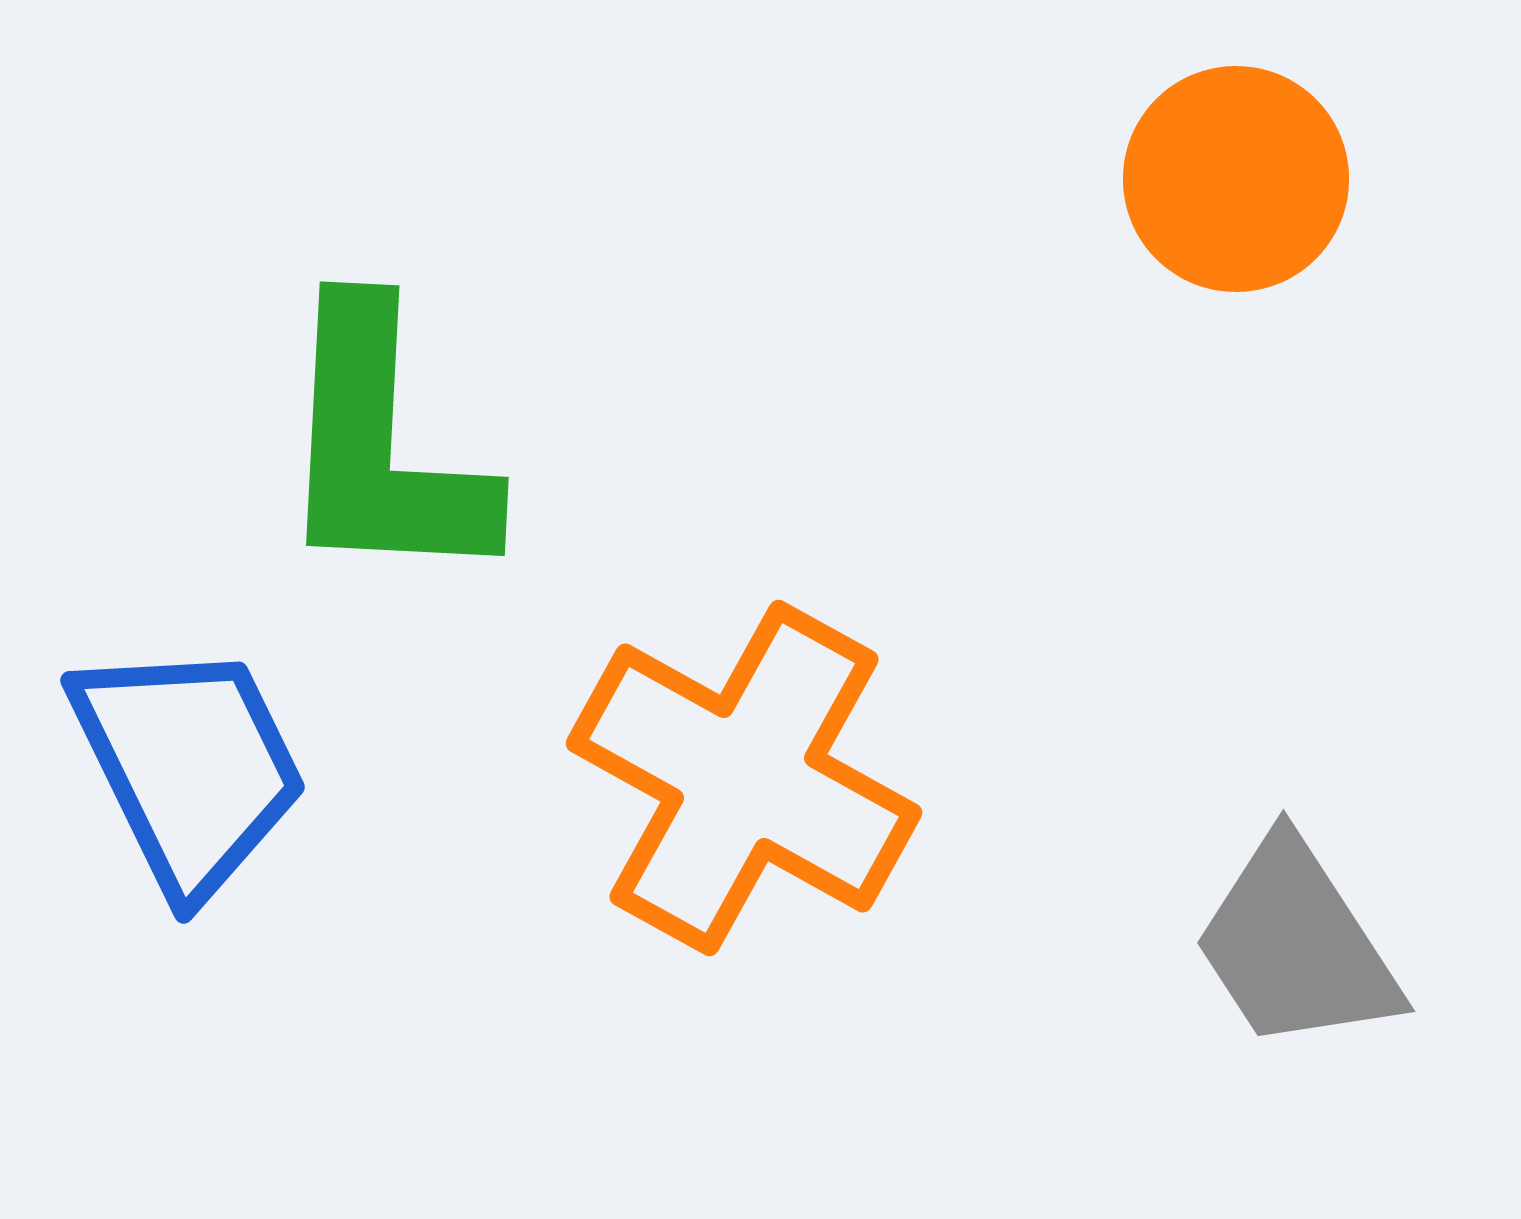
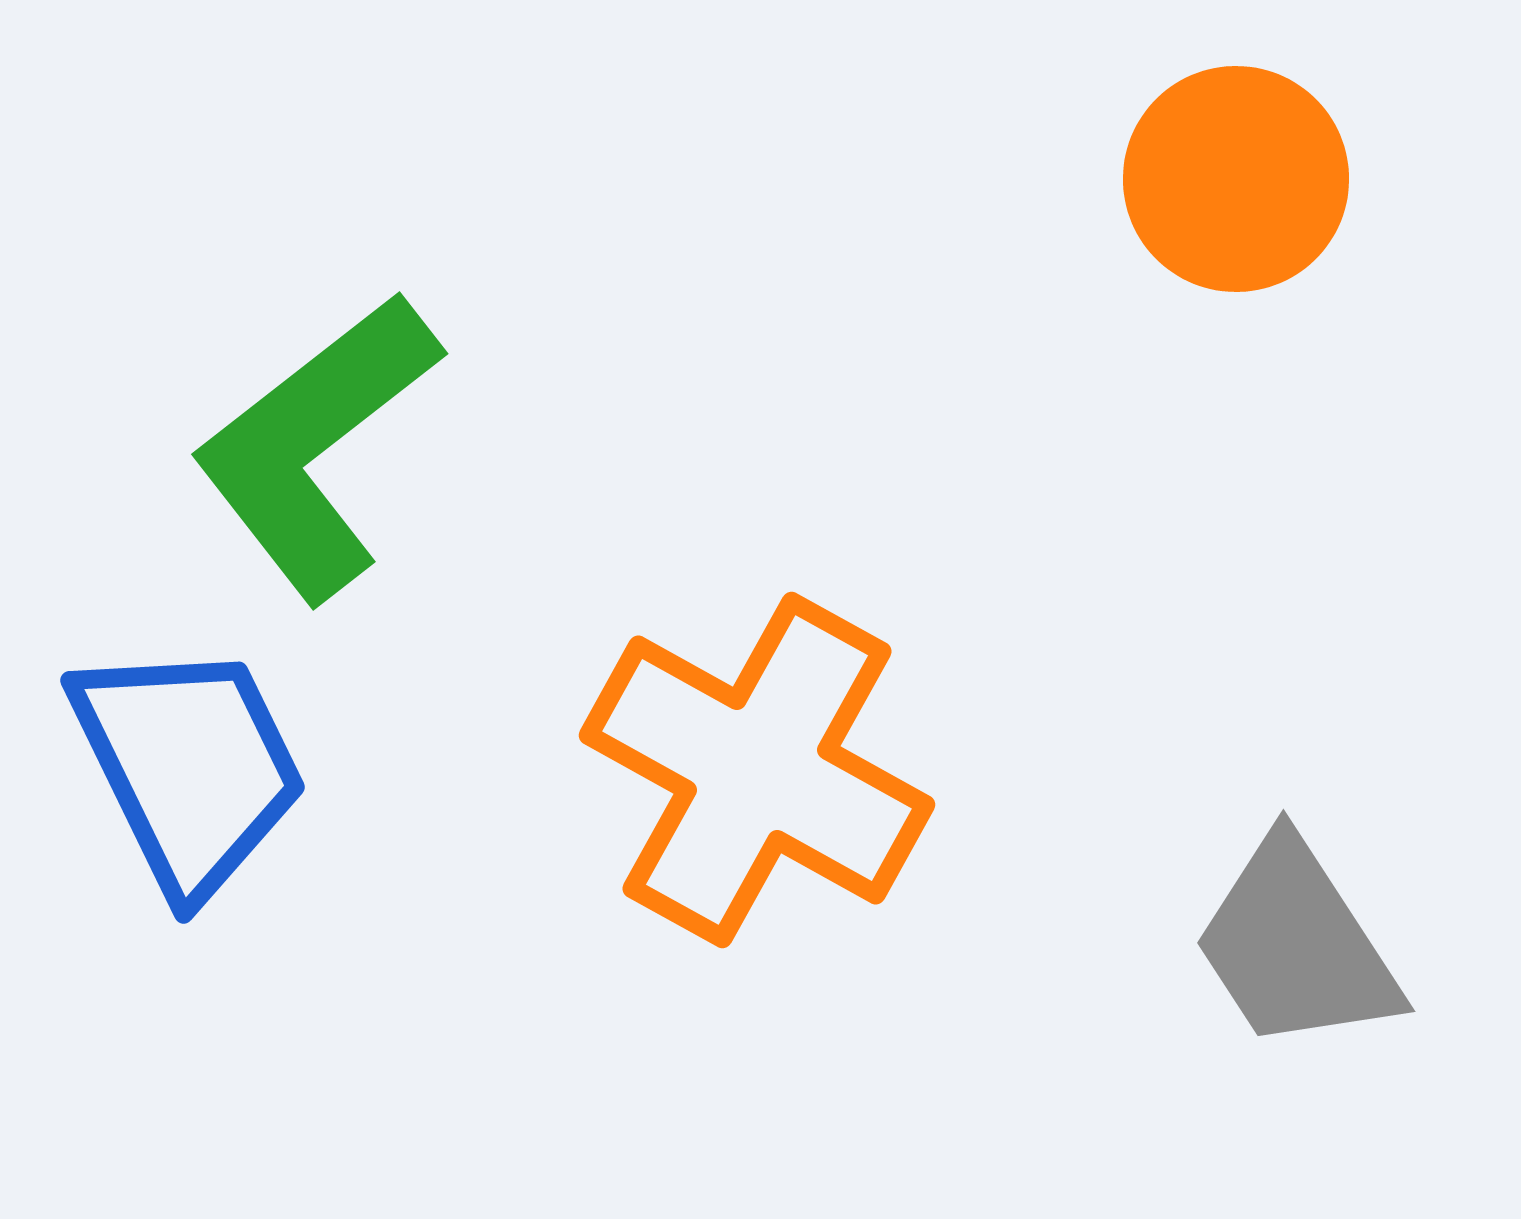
green L-shape: moved 66 px left; rotated 49 degrees clockwise
orange cross: moved 13 px right, 8 px up
